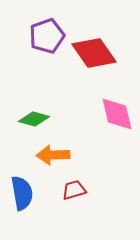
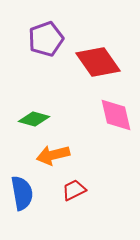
purple pentagon: moved 1 px left, 3 px down
red diamond: moved 4 px right, 9 px down
pink diamond: moved 1 px left, 1 px down
orange arrow: rotated 12 degrees counterclockwise
red trapezoid: rotated 10 degrees counterclockwise
